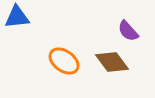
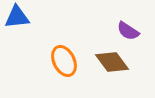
purple semicircle: rotated 15 degrees counterclockwise
orange ellipse: rotated 28 degrees clockwise
